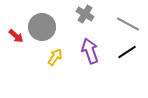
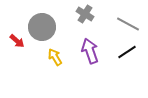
red arrow: moved 1 px right, 5 px down
yellow arrow: rotated 66 degrees counterclockwise
